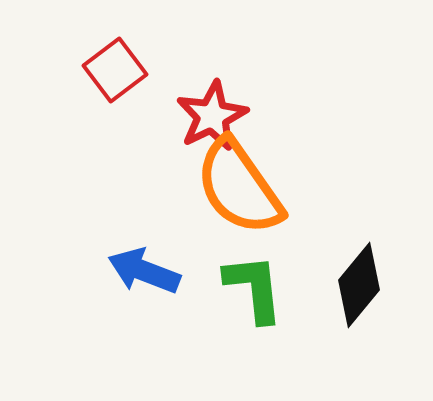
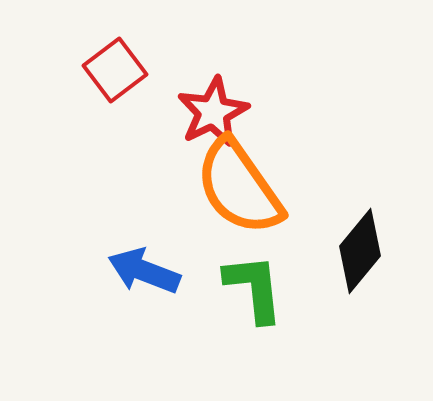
red star: moved 1 px right, 4 px up
black diamond: moved 1 px right, 34 px up
